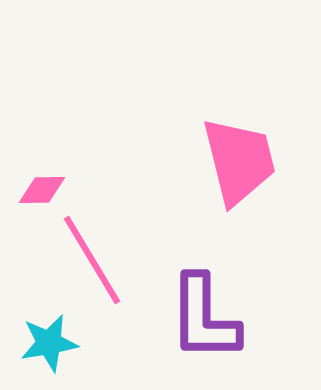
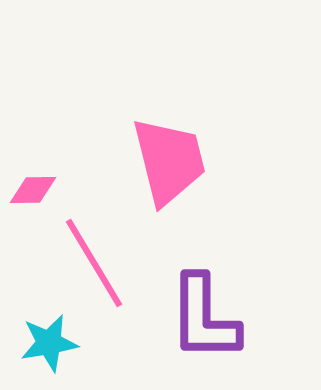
pink trapezoid: moved 70 px left
pink diamond: moved 9 px left
pink line: moved 2 px right, 3 px down
